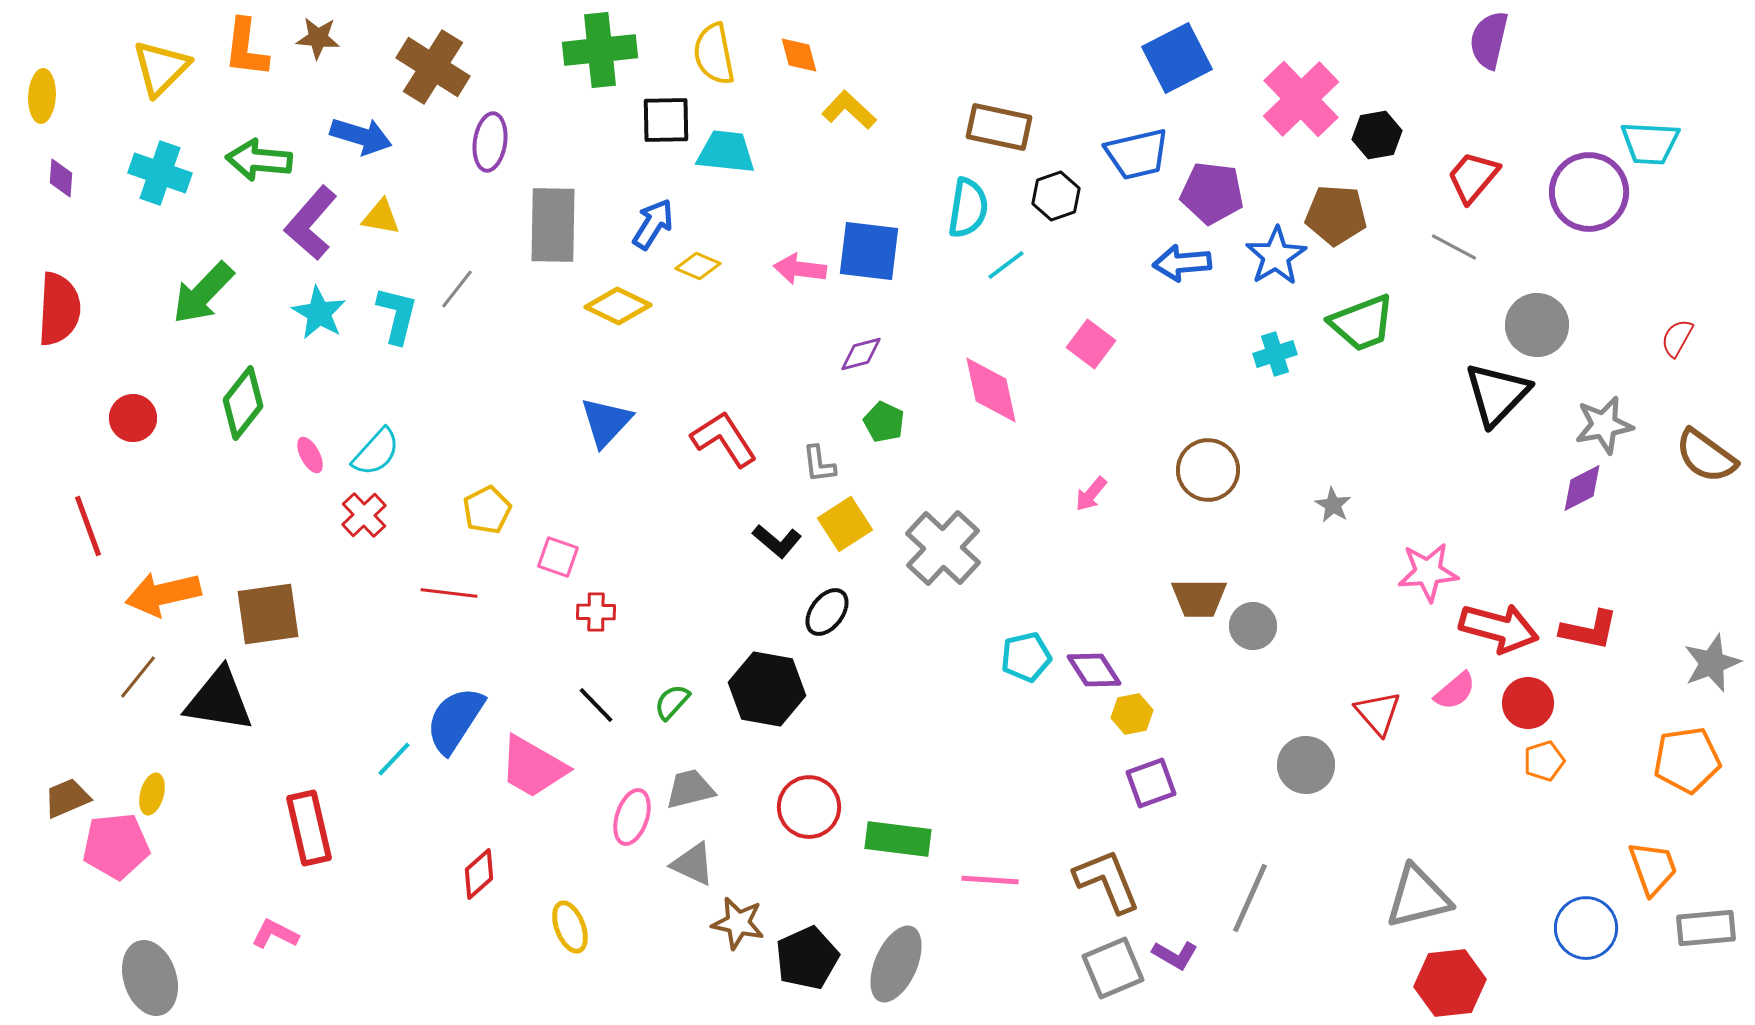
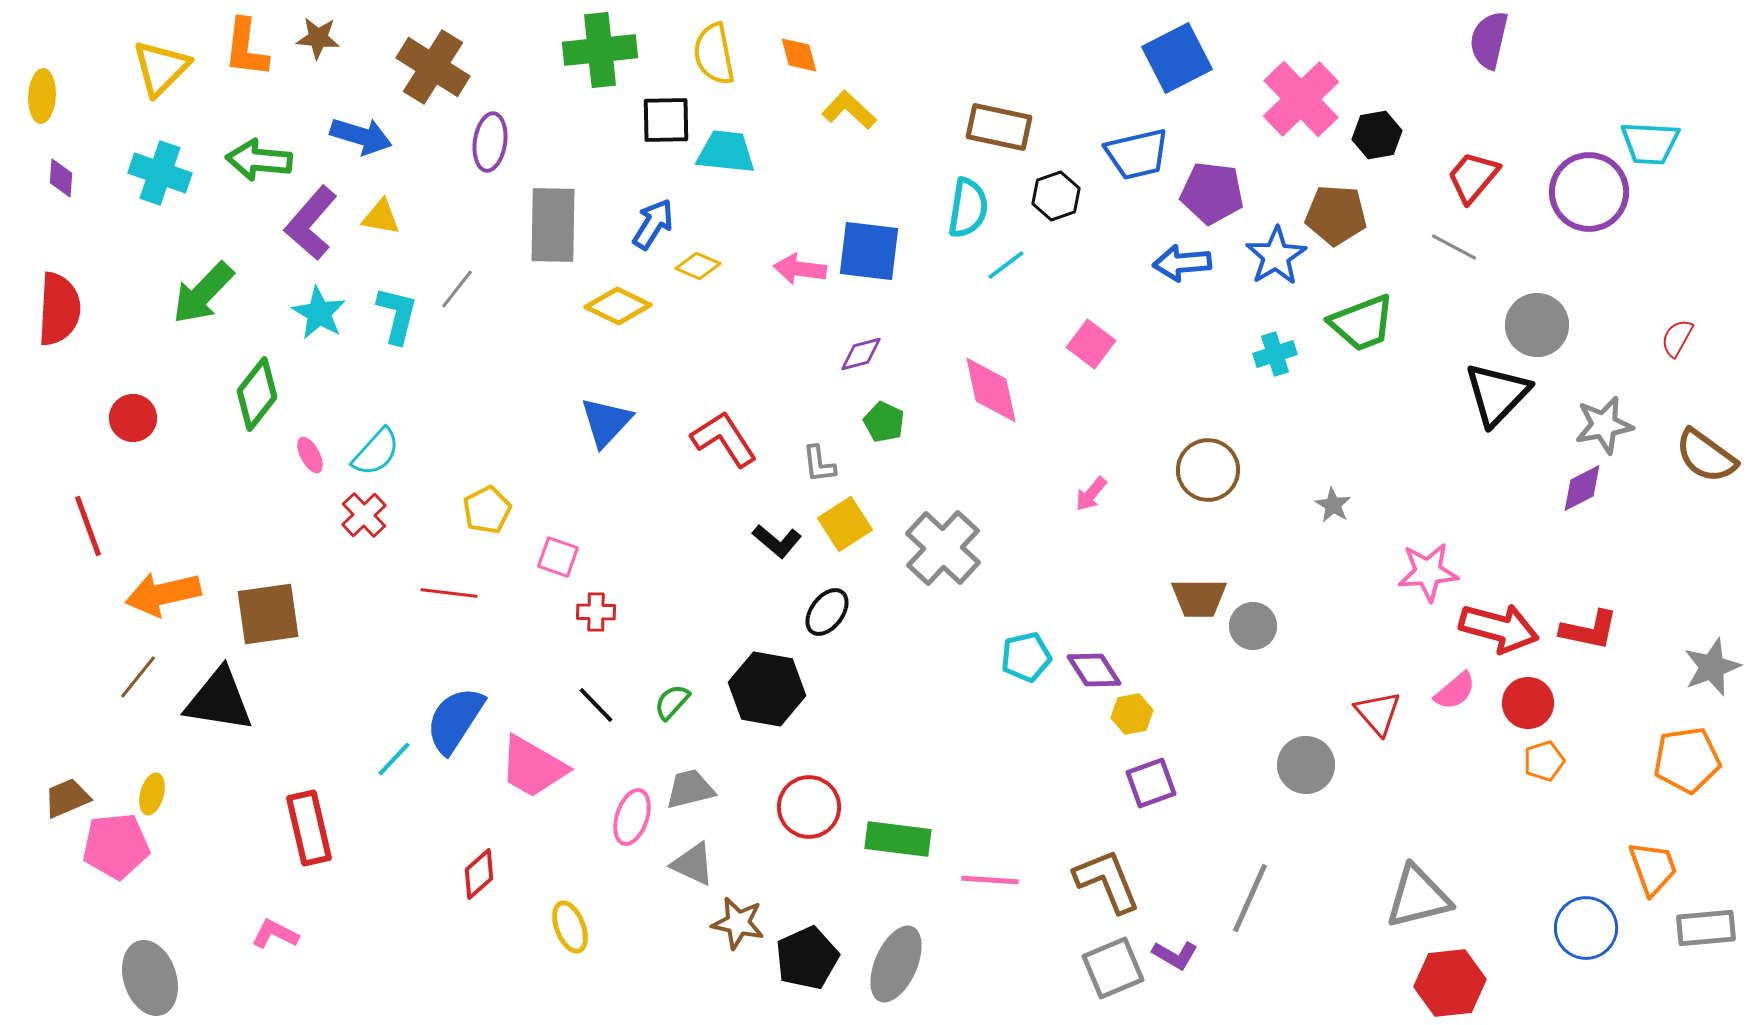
green diamond at (243, 403): moved 14 px right, 9 px up
gray star at (1712, 663): moved 4 px down
